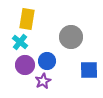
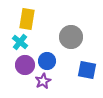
blue square: moved 2 px left; rotated 12 degrees clockwise
